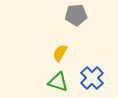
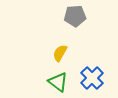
gray pentagon: moved 1 px left, 1 px down
green triangle: rotated 20 degrees clockwise
